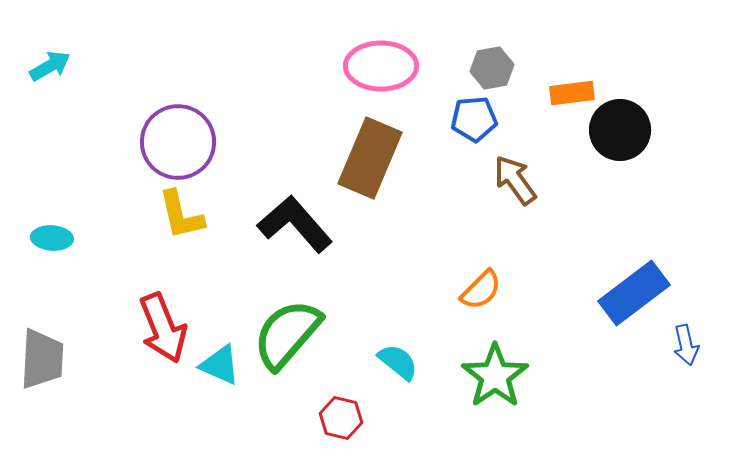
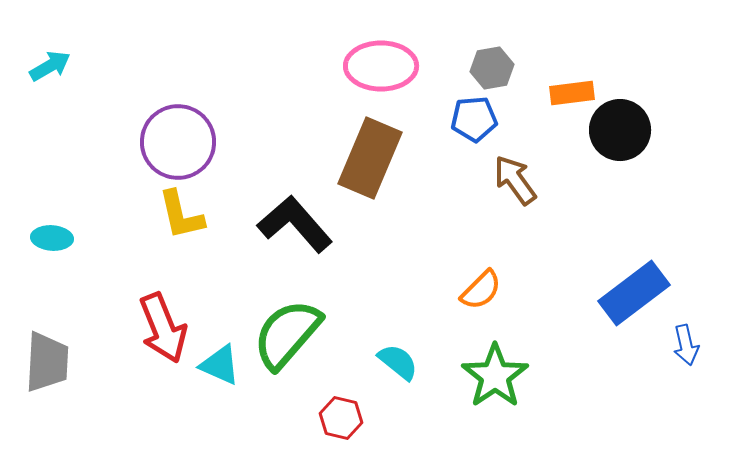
gray trapezoid: moved 5 px right, 3 px down
